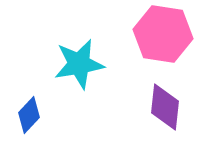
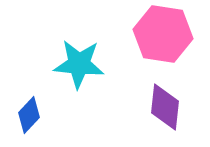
cyan star: rotated 15 degrees clockwise
